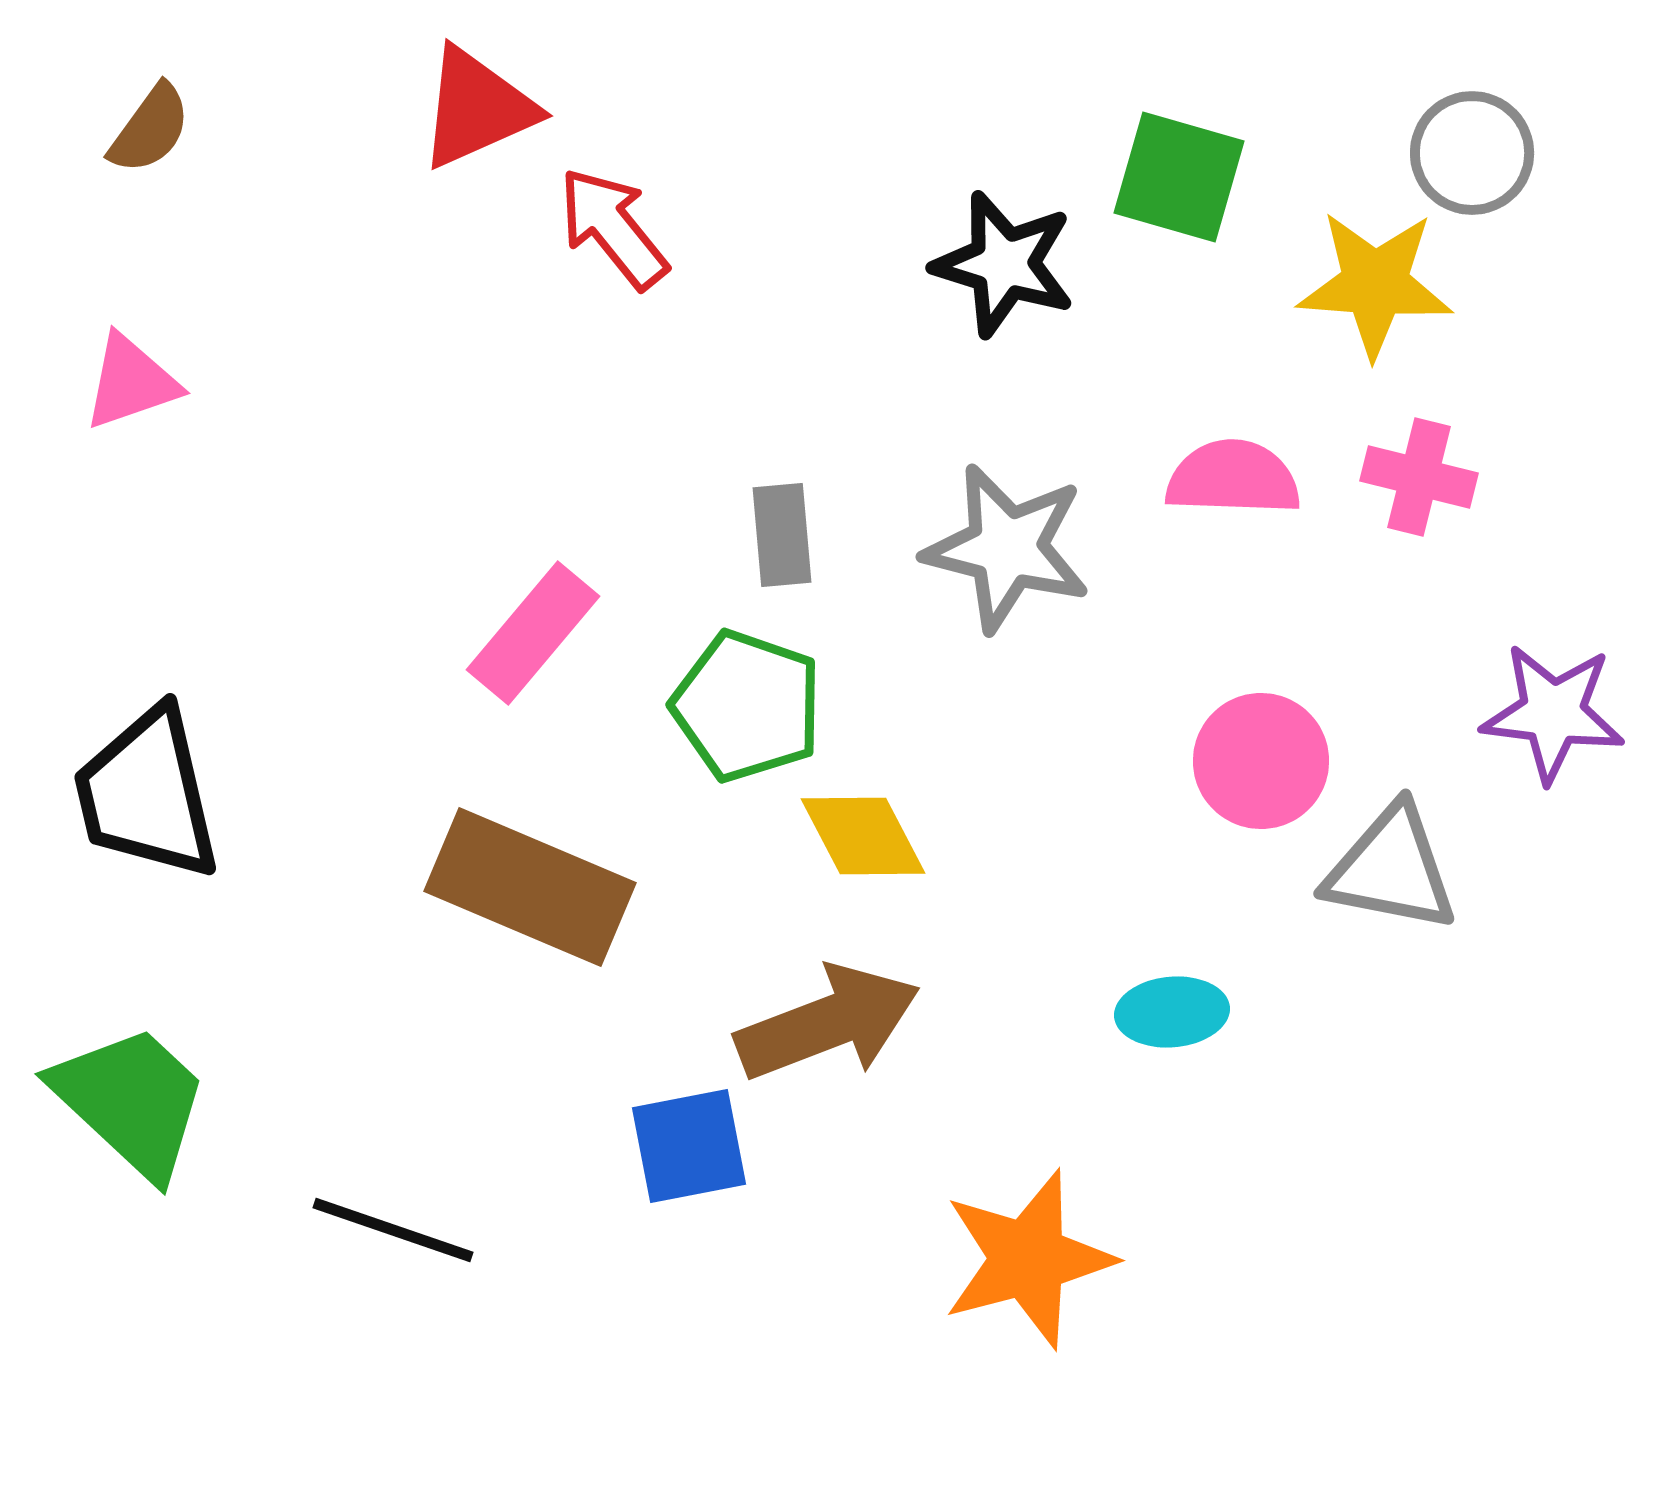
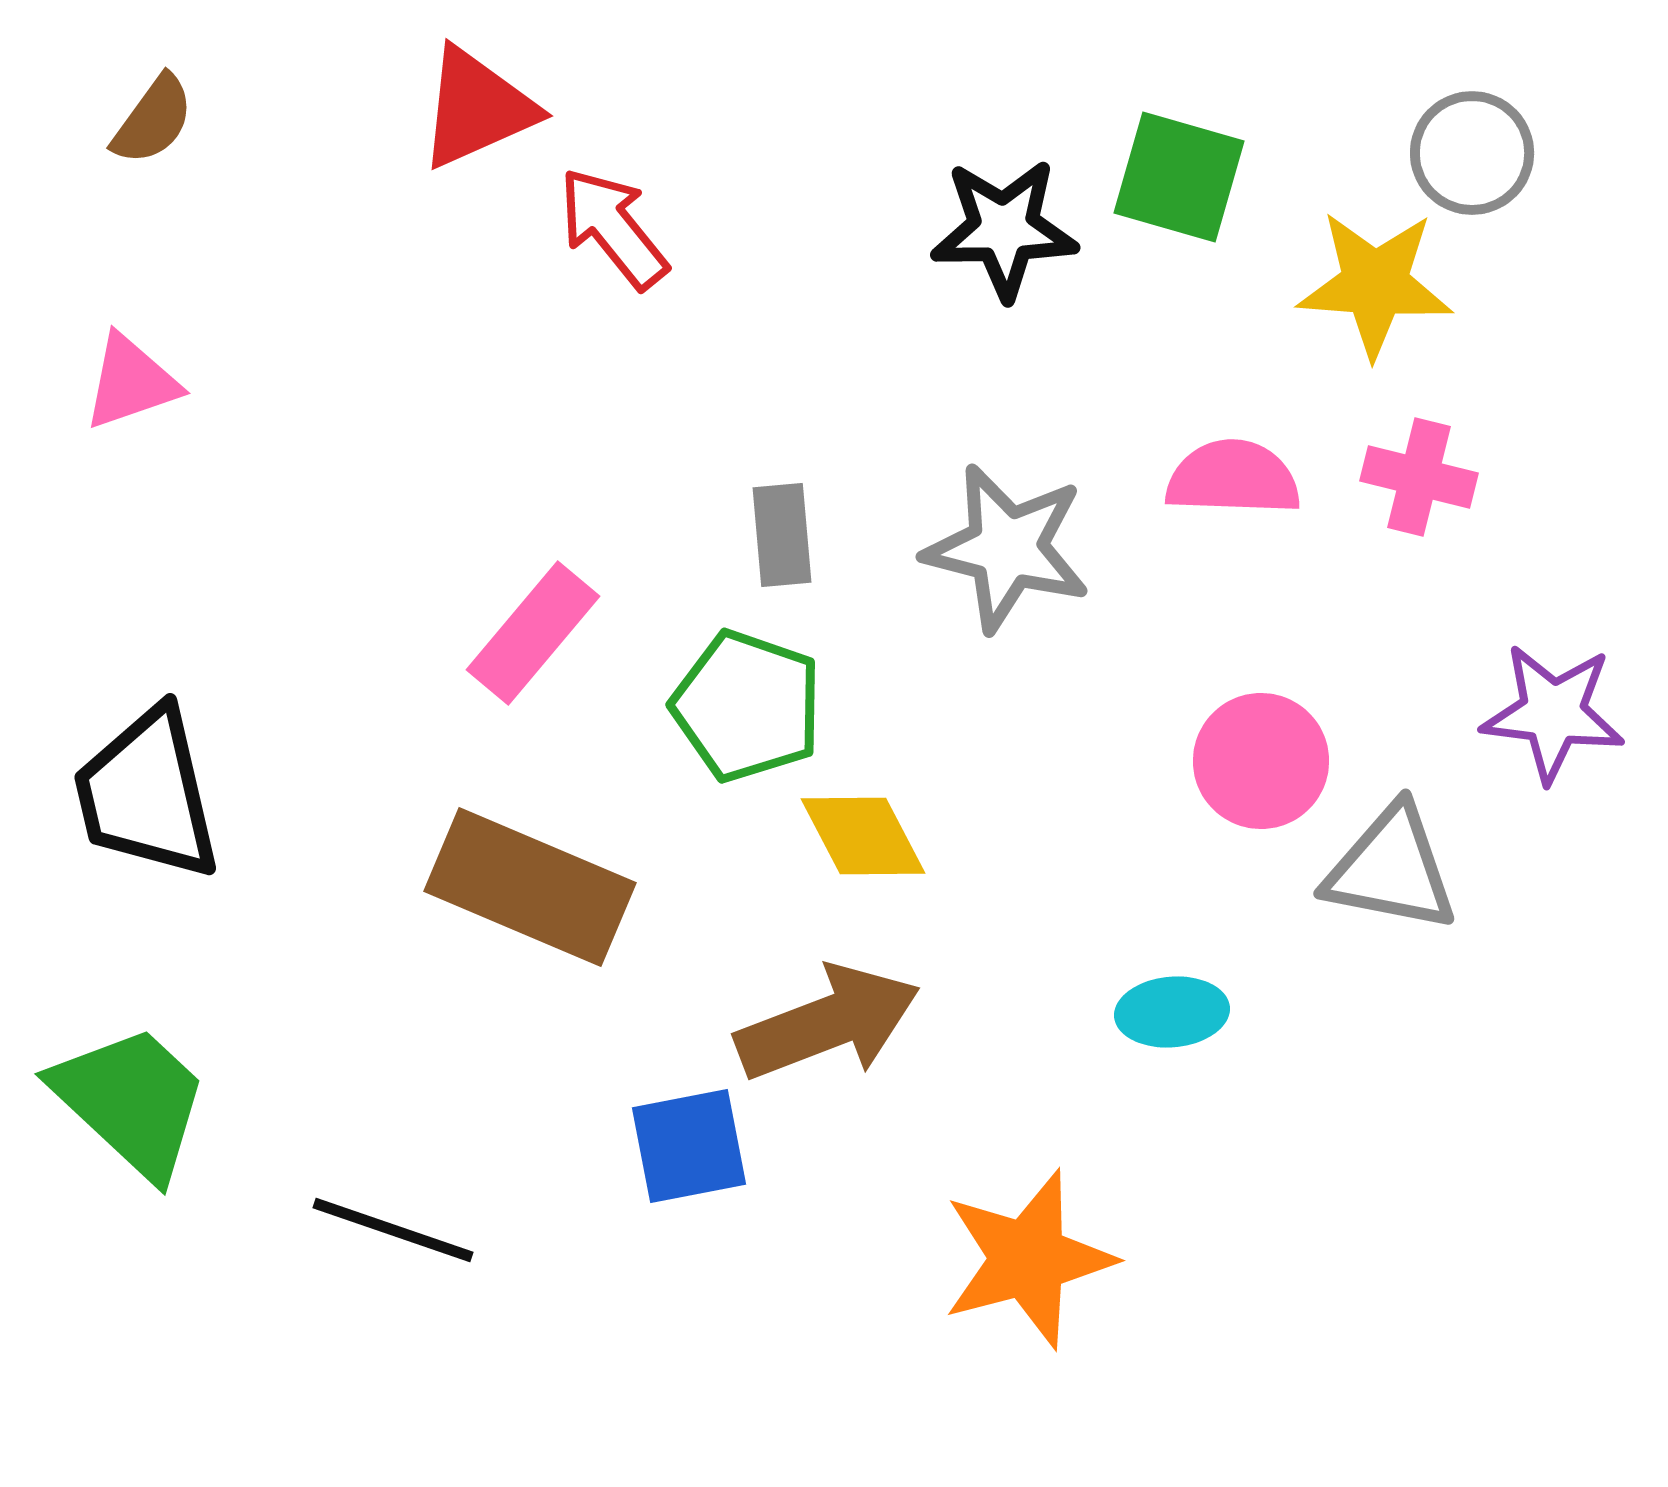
brown semicircle: moved 3 px right, 9 px up
black star: moved 35 px up; rotated 18 degrees counterclockwise
